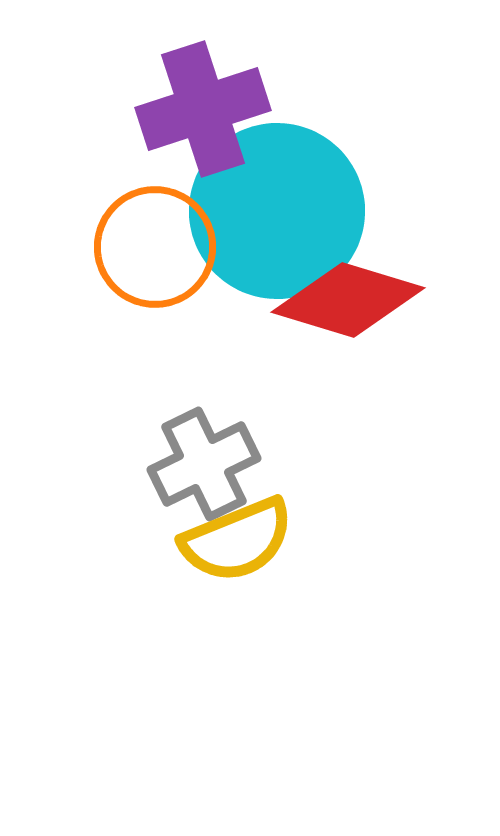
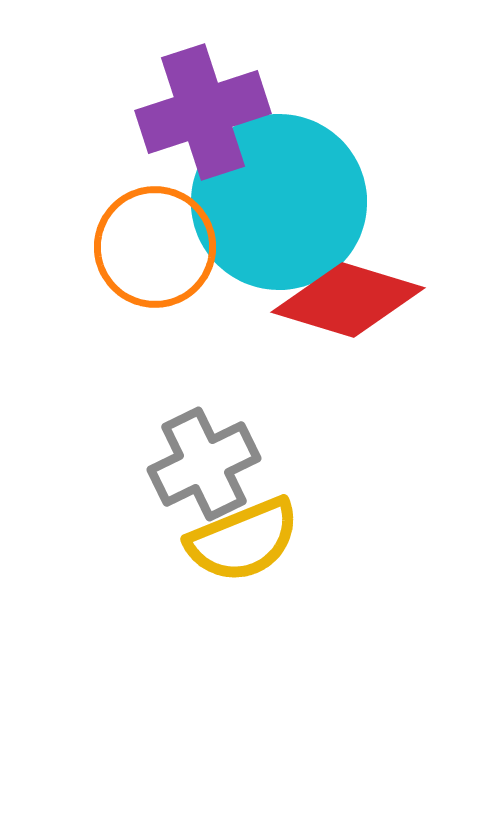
purple cross: moved 3 px down
cyan circle: moved 2 px right, 9 px up
yellow semicircle: moved 6 px right
